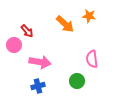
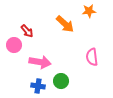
orange star: moved 5 px up; rotated 16 degrees counterclockwise
pink semicircle: moved 2 px up
green circle: moved 16 px left
blue cross: rotated 24 degrees clockwise
